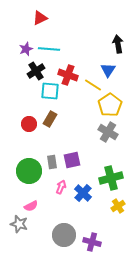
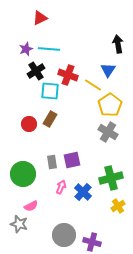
green circle: moved 6 px left, 3 px down
blue cross: moved 1 px up
